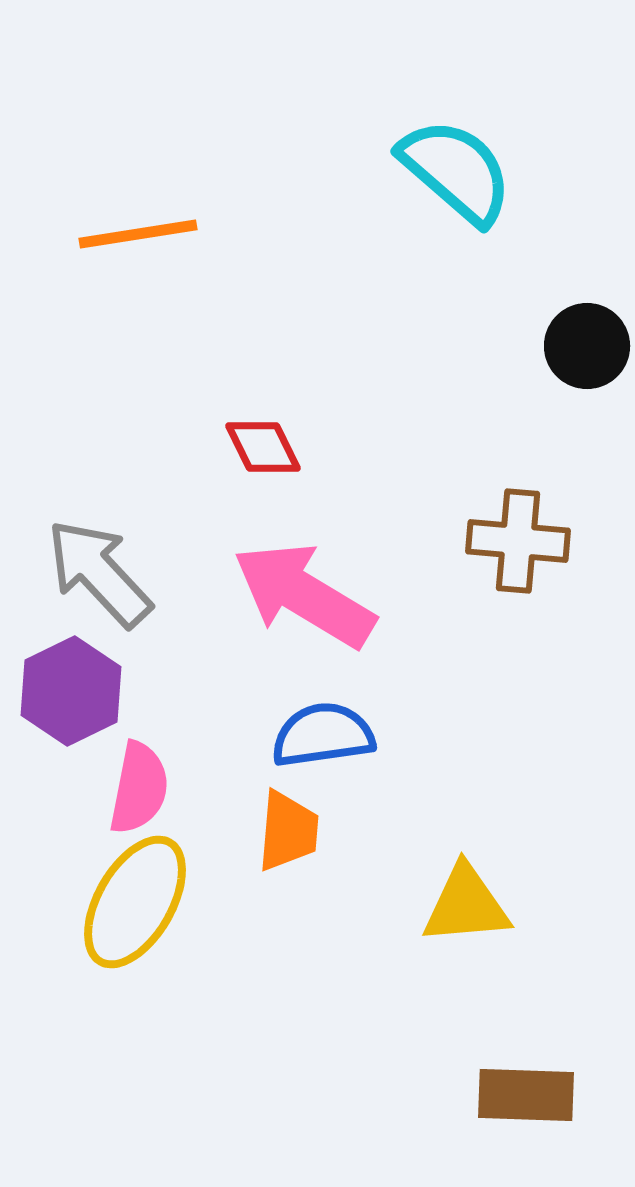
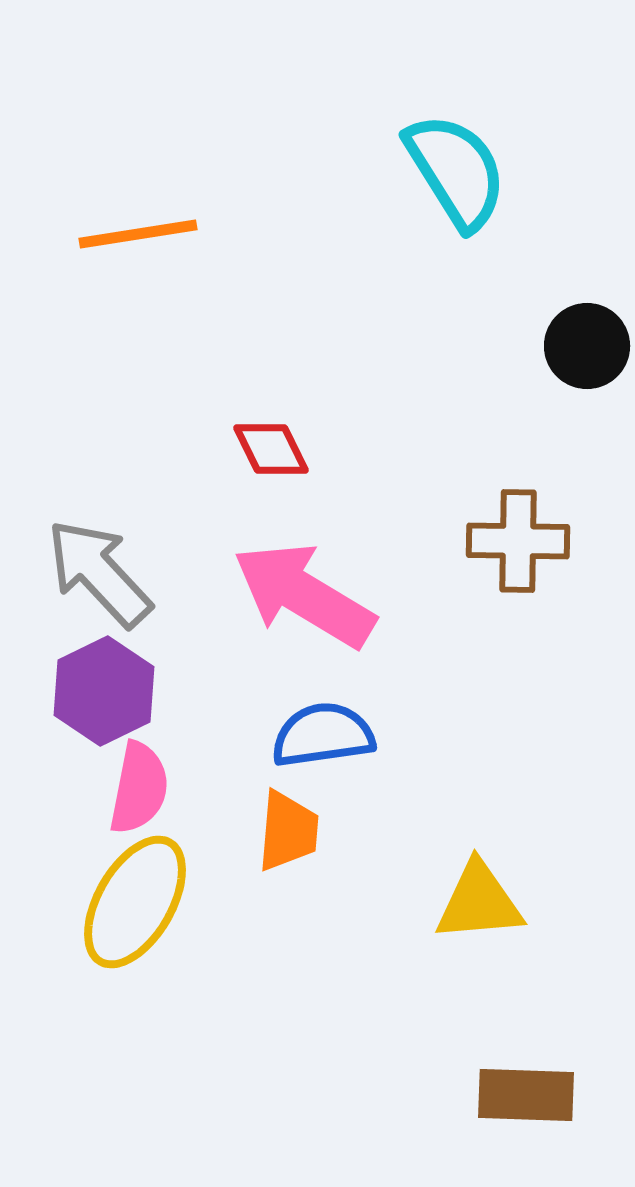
cyan semicircle: rotated 17 degrees clockwise
red diamond: moved 8 px right, 2 px down
brown cross: rotated 4 degrees counterclockwise
purple hexagon: moved 33 px right
yellow triangle: moved 13 px right, 3 px up
